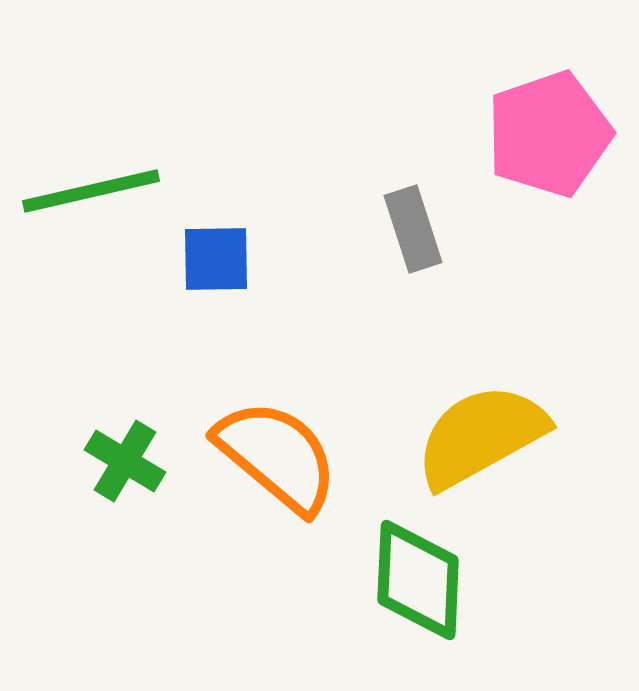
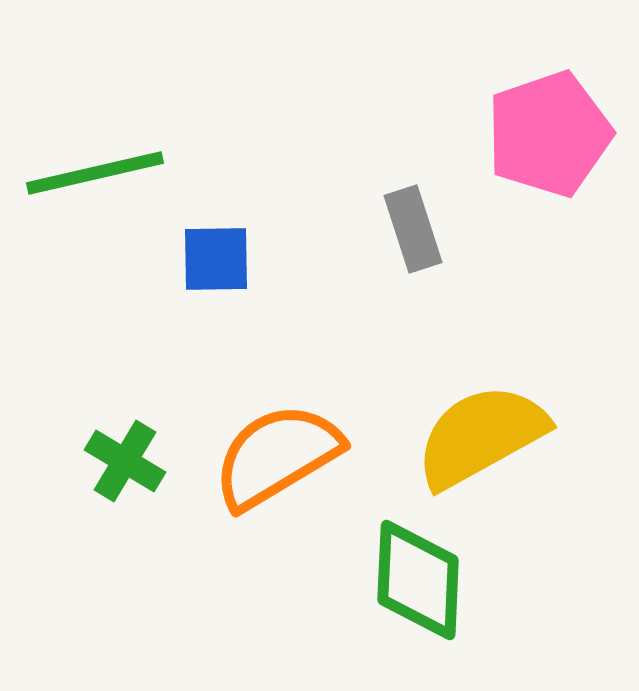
green line: moved 4 px right, 18 px up
orange semicircle: rotated 71 degrees counterclockwise
